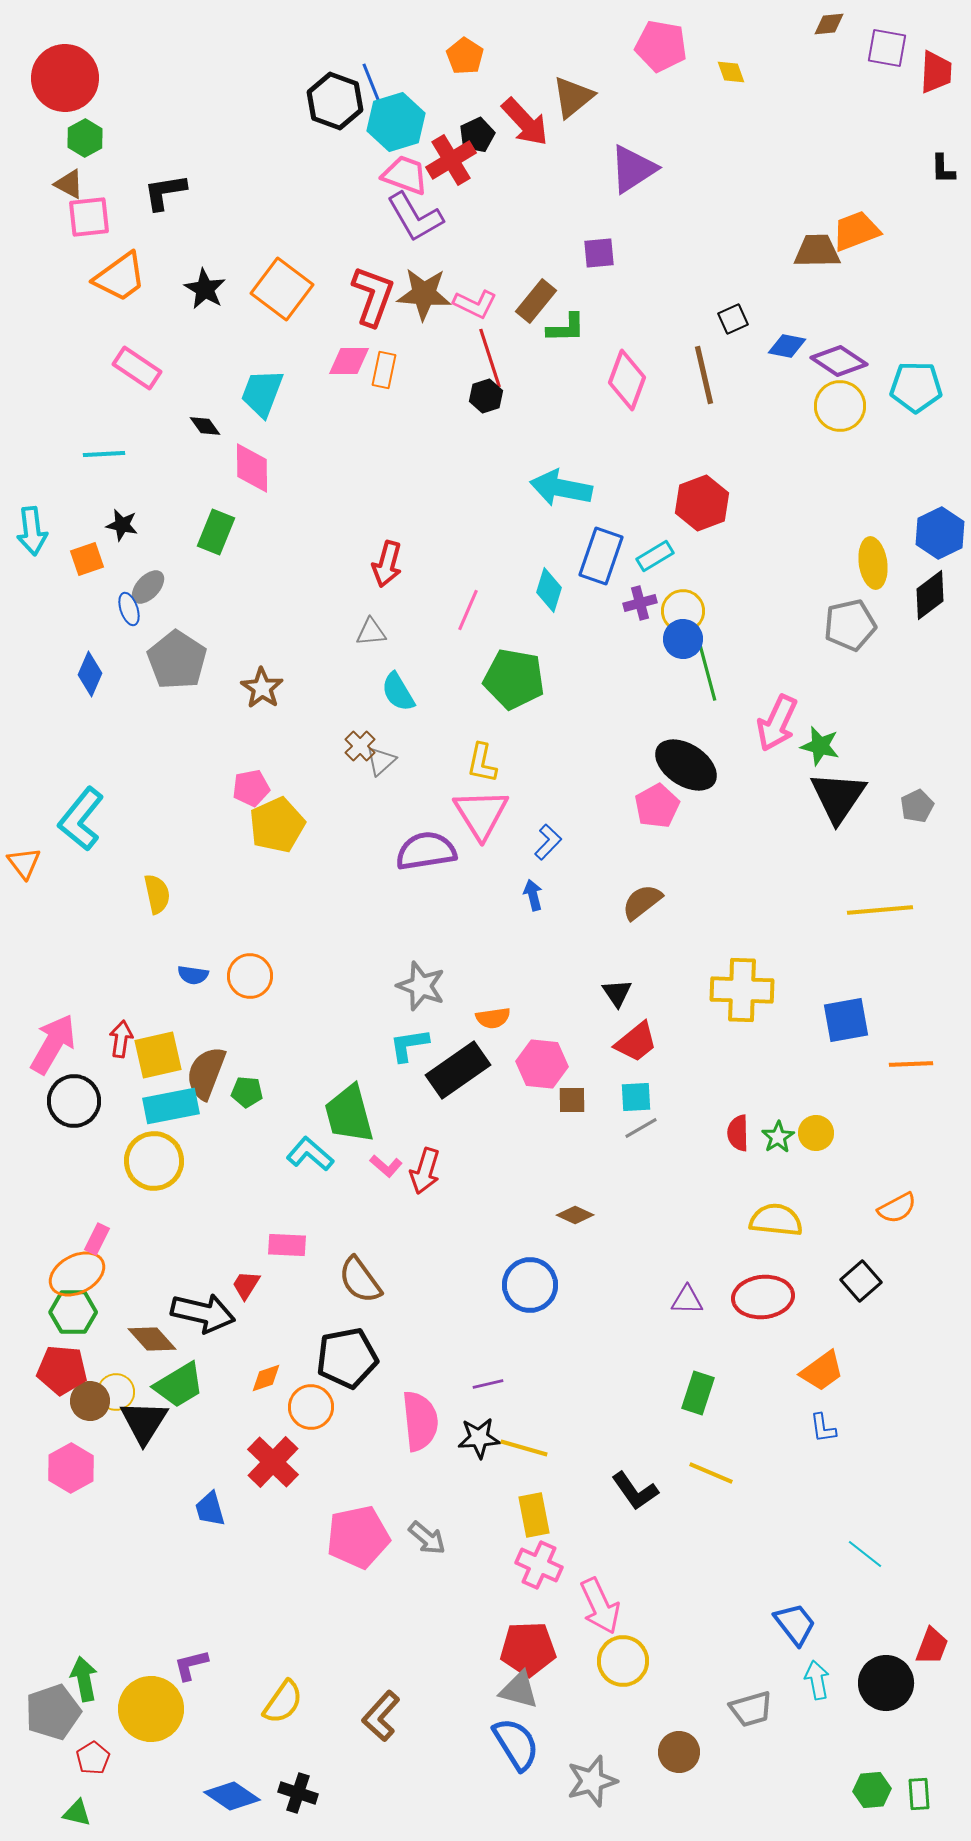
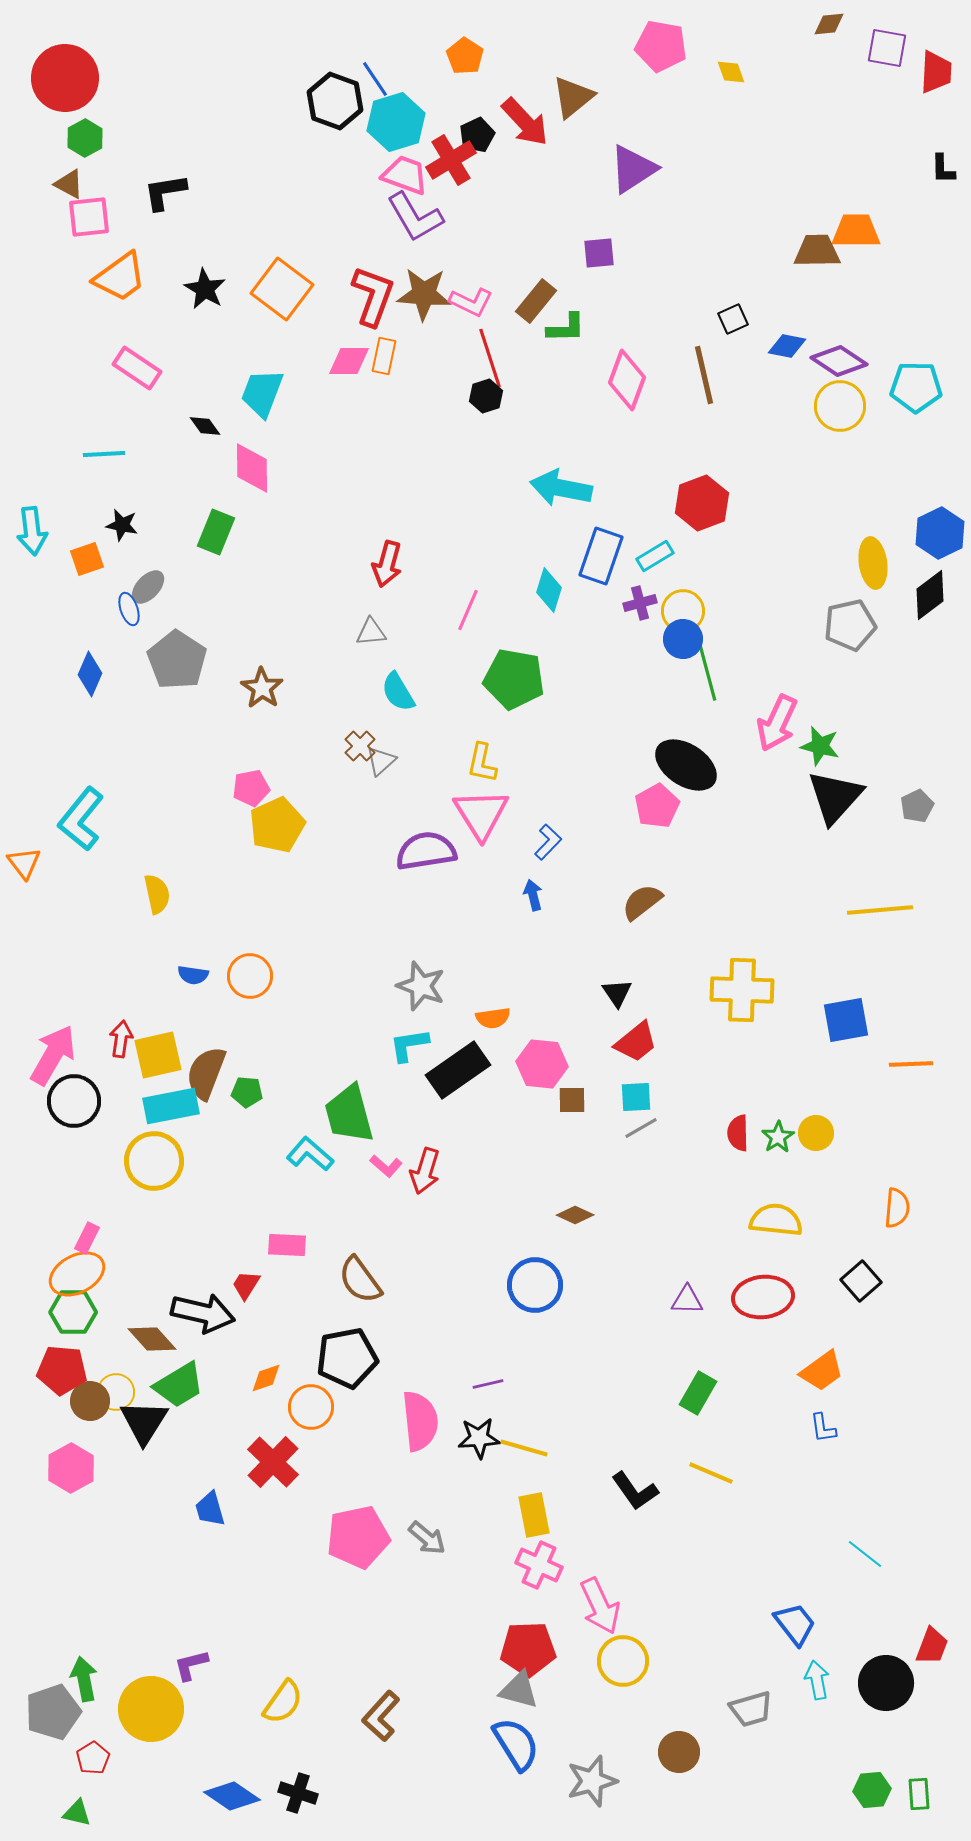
blue line at (371, 82): moved 4 px right, 3 px up; rotated 12 degrees counterclockwise
orange trapezoid at (856, 231): rotated 21 degrees clockwise
pink L-shape at (475, 304): moved 4 px left, 2 px up
orange rectangle at (384, 370): moved 14 px up
black triangle at (838, 797): moved 3 px left; rotated 8 degrees clockwise
pink arrow at (53, 1044): moved 11 px down
orange semicircle at (897, 1208): rotated 57 degrees counterclockwise
pink rectangle at (97, 1239): moved 10 px left, 1 px up
blue circle at (530, 1285): moved 5 px right
green rectangle at (698, 1393): rotated 12 degrees clockwise
